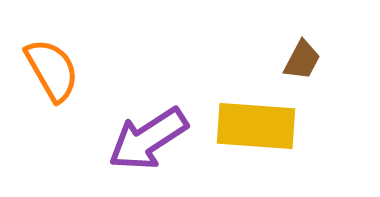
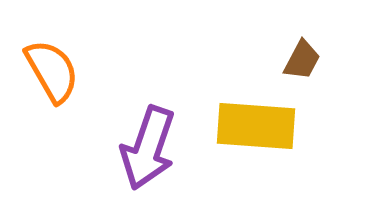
orange semicircle: moved 1 px down
purple arrow: moved 9 px down; rotated 38 degrees counterclockwise
